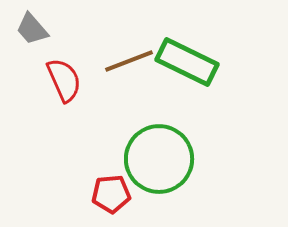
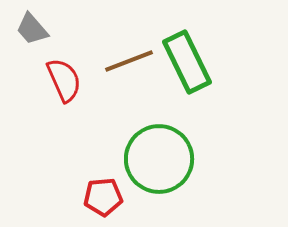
green rectangle: rotated 38 degrees clockwise
red pentagon: moved 8 px left, 3 px down
